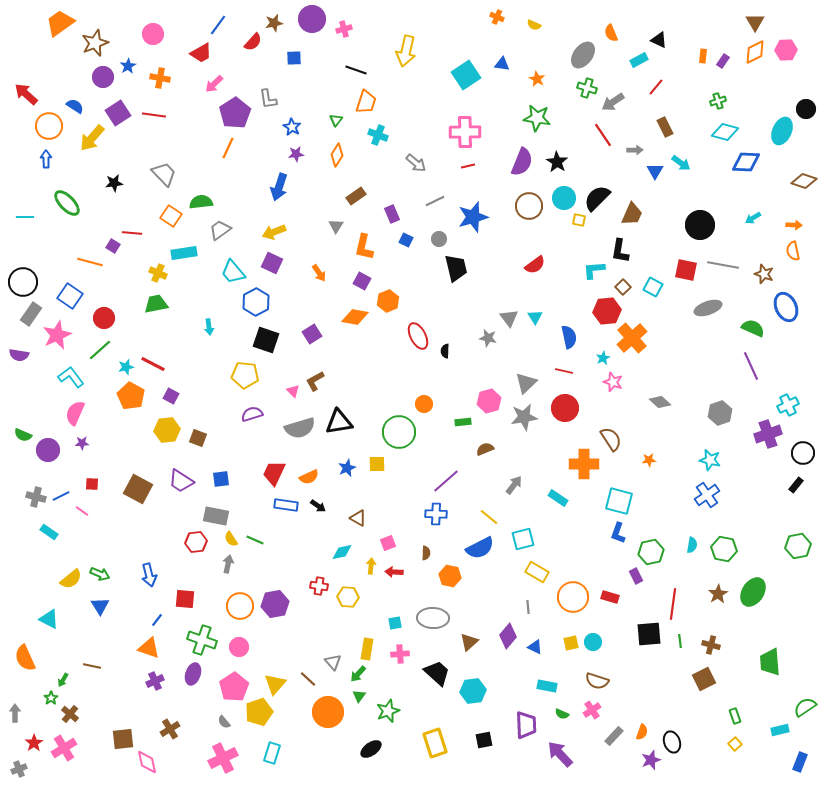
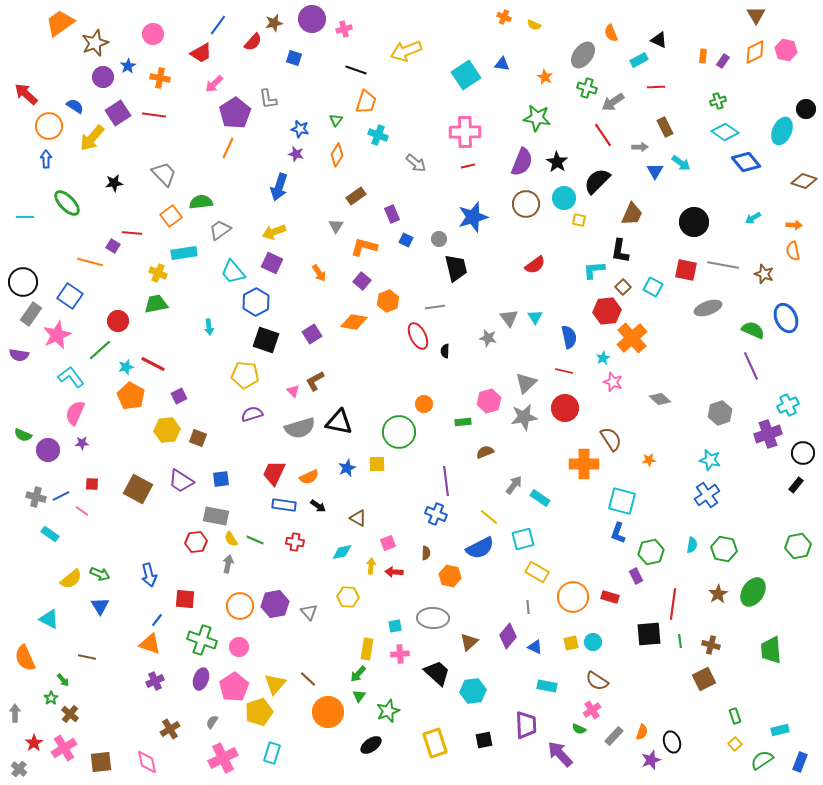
orange cross at (497, 17): moved 7 px right
brown triangle at (755, 22): moved 1 px right, 7 px up
pink hexagon at (786, 50): rotated 15 degrees clockwise
yellow arrow at (406, 51): rotated 56 degrees clockwise
blue square at (294, 58): rotated 21 degrees clockwise
orange star at (537, 79): moved 8 px right, 2 px up
red line at (656, 87): rotated 48 degrees clockwise
blue star at (292, 127): moved 8 px right, 2 px down; rotated 18 degrees counterclockwise
cyan diamond at (725, 132): rotated 20 degrees clockwise
gray arrow at (635, 150): moved 5 px right, 3 px up
purple star at (296, 154): rotated 21 degrees clockwise
blue diamond at (746, 162): rotated 48 degrees clockwise
black semicircle at (597, 198): moved 17 px up
gray line at (435, 201): moved 106 px down; rotated 18 degrees clockwise
brown circle at (529, 206): moved 3 px left, 2 px up
orange square at (171, 216): rotated 20 degrees clockwise
black circle at (700, 225): moved 6 px left, 3 px up
orange L-shape at (364, 247): rotated 92 degrees clockwise
purple square at (362, 281): rotated 12 degrees clockwise
blue ellipse at (786, 307): moved 11 px down
orange diamond at (355, 317): moved 1 px left, 5 px down
red circle at (104, 318): moved 14 px right, 3 px down
green semicircle at (753, 328): moved 2 px down
purple square at (171, 396): moved 8 px right; rotated 35 degrees clockwise
gray diamond at (660, 402): moved 3 px up
black triangle at (339, 422): rotated 20 degrees clockwise
brown semicircle at (485, 449): moved 3 px down
purple line at (446, 481): rotated 56 degrees counterclockwise
cyan rectangle at (558, 498): moved 18 px left
cyan square at (619, 501): moved 3 px right
blue rectangle at (286, 505): moved 2 px left
blue cross at (436, 514): rotated 20 degrees clockwise
cyan rectangle at (49, 532): moved 1 px right, 2 px down
red cross at (319, 586): moved 24 px left, 44 px up
cyan square at (395, 623): moved 3 px down
orange triangle at (149, 648): moved 1 px right, 4 px up
gray triangle at (333, 662): moved 24 px left, 50 px up
green trapezoid at (770, 662): moved 1 px right, 12 px up
brown line at (92, 666): moved 5 px left, 9 px up
purple ellipse at (193, 674): moved 8 px right, 5 px down
green arrow at (63, 680): rotated 72 degrees counterclockwise
brown semicircle at (597, 681): rotated 15 degrees clockwise
green semicircle at (805, 707): moved 43 px left, 53 px down
green semicircle at (562, 714): moved 17 px right, 15 px down
gray semicircle at (224, 722): moved 12 px left; rotated 72 degrees clockwise
brown square at (123, 739): moved 22 px left, 23 px down
black ellipse at (371, 749): moved 4 px up
gray cross at (19, 769): rotated 28 degrees counterclockwise
